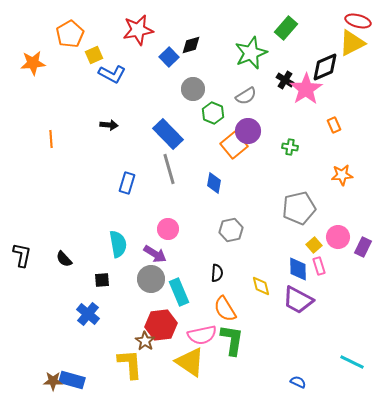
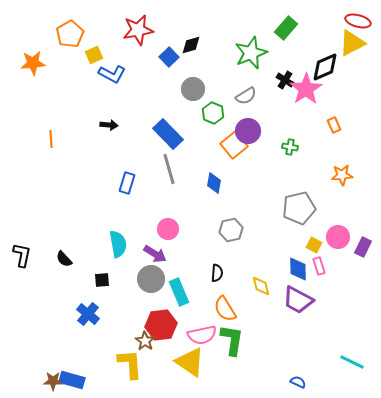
yellow square at (314, 245): rotated 21 degrees counterclockwise
